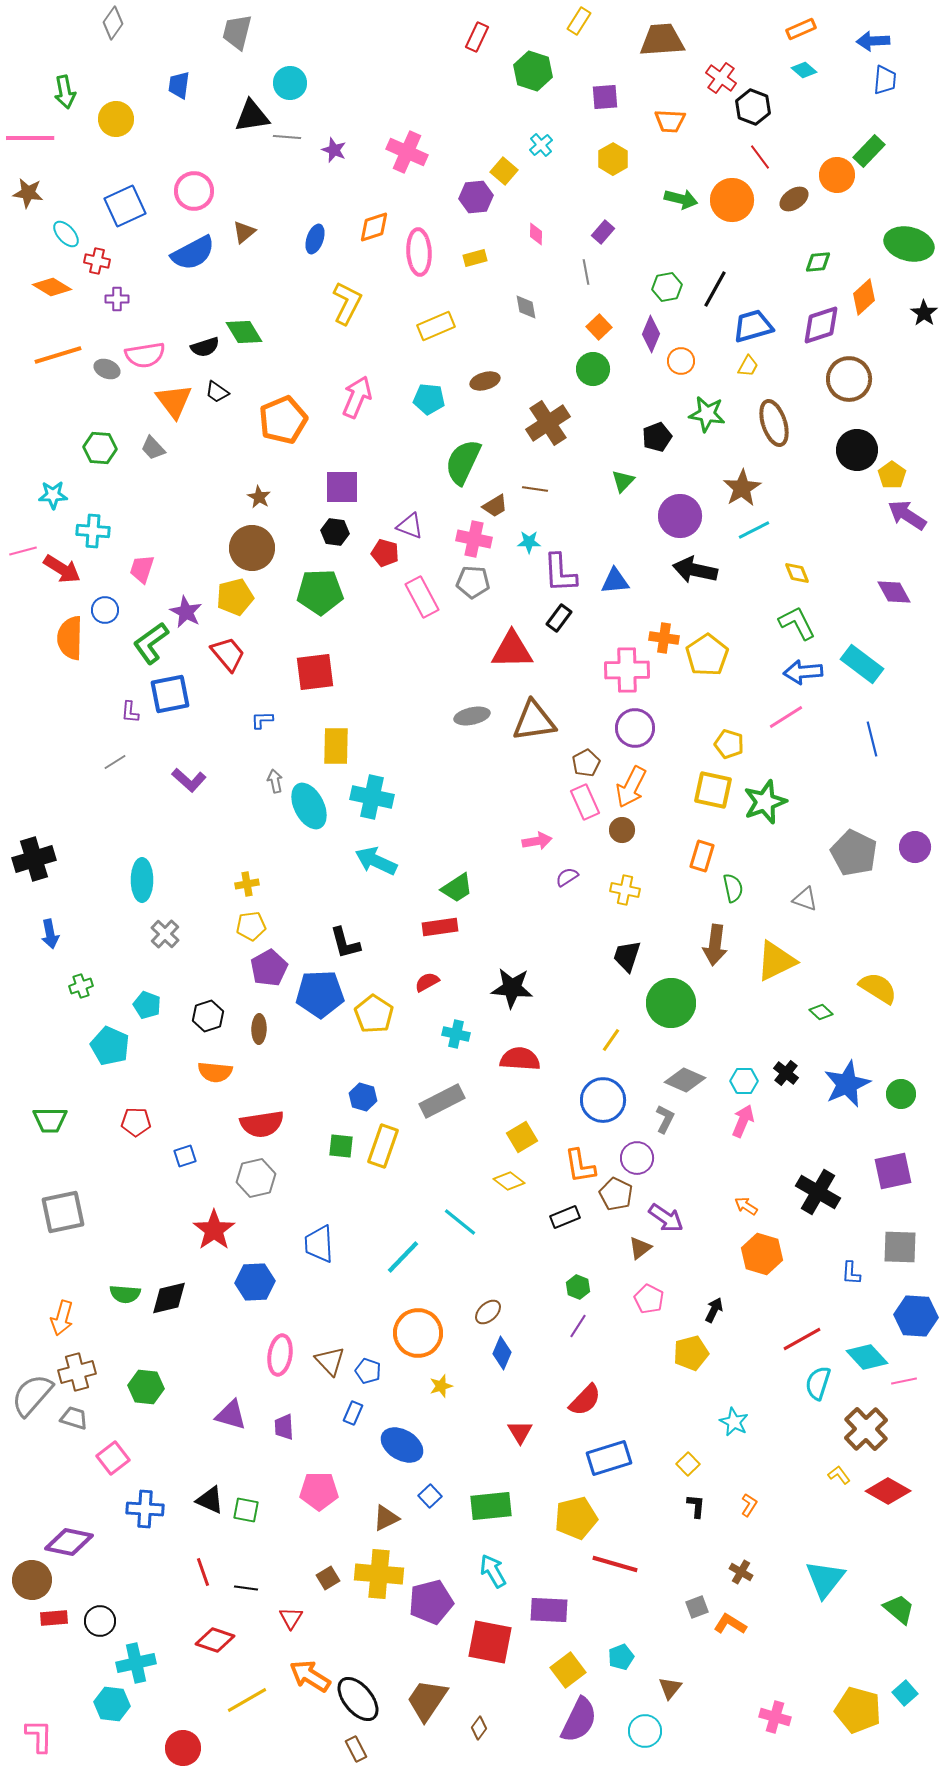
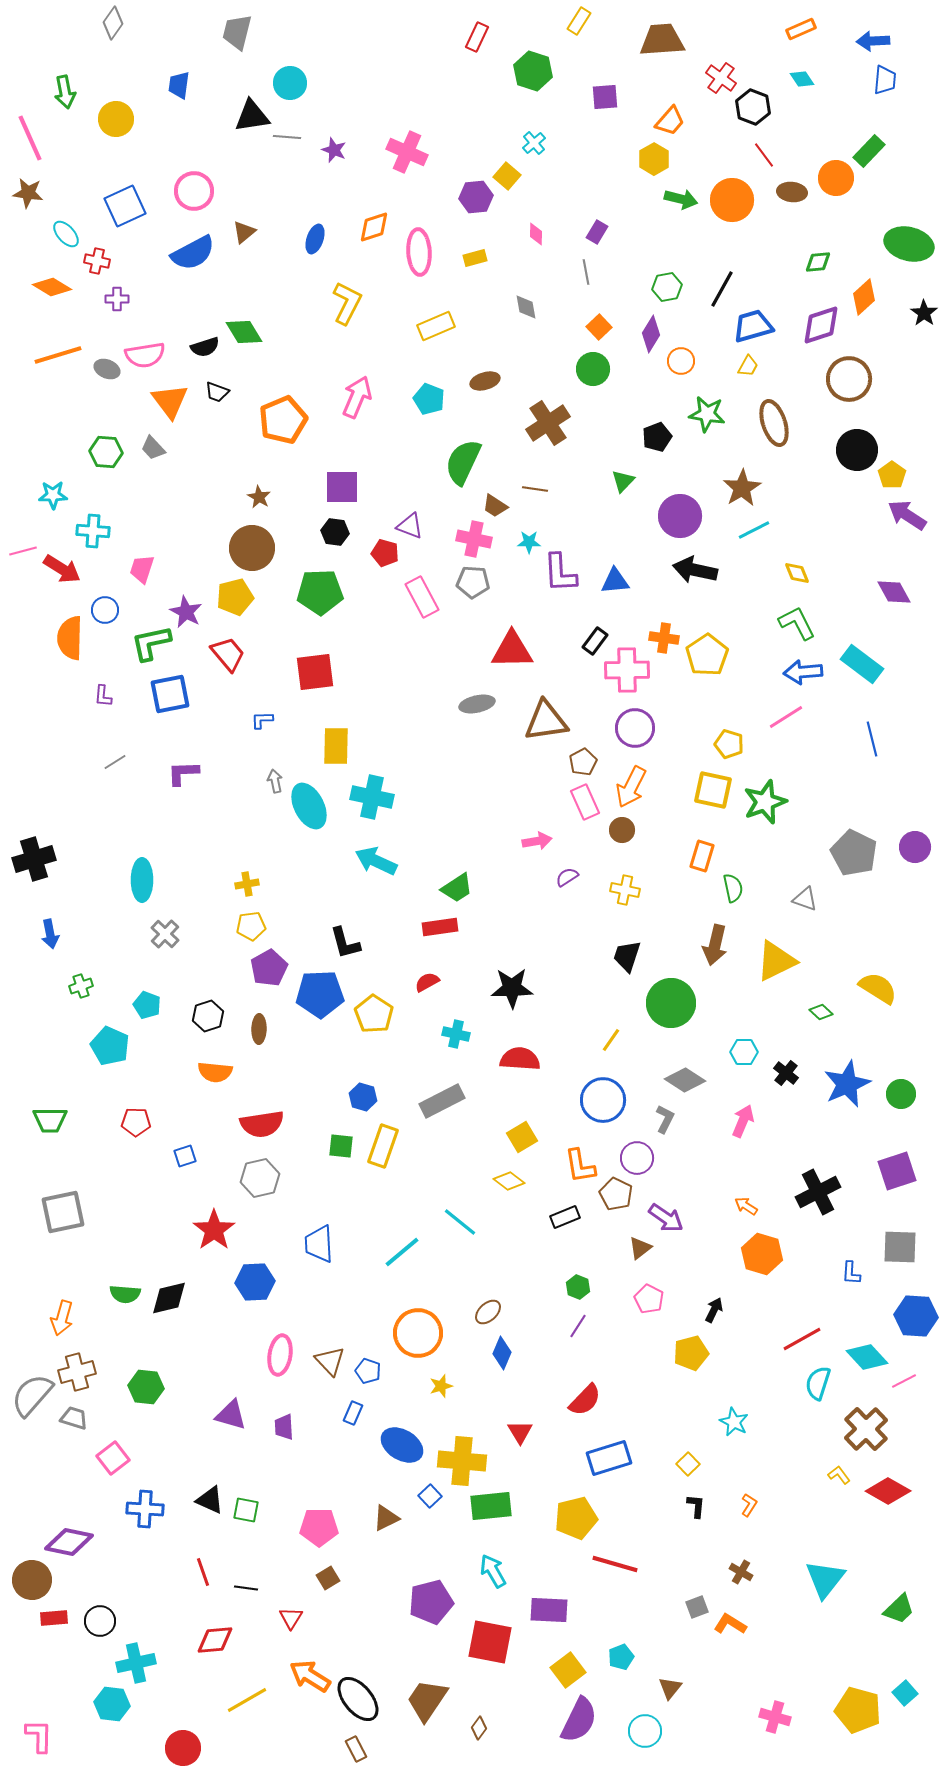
cyan diamond at (804, 70): moved 2 px left, 9 px down; rotated 15 degrees clockwise
orange trapezoid at (670, 121): rotated 52 degrees counterclockwise
pink line at (30, 138): rotated 66 degrees clockwise
cyan cross at (541, 145): moved 7 px left, 2 px up
red line at (760, 157): moved 4 px right, 2 px up
yellow hexagon at (613, 159): moved 41 px right
yellow square at (504, 171): moved 3 px right, 5 px down
orange circle at (837, 175): moved 1 px left, 3 px down
brown ellipse at (794, 199): moved 2 px left, 7 px up; rotated 40 degrees clockwise
purple rectangle at (603, 232): moved 6 px left; rotated 10 degrees counterclockwise
black line at (715, 289): moved 7 px right
purple diamond at (651, 334): rotated 9 degrees clockwise
black trapezoid at (217, 392): rotated 15 degrees counterclockwise
cyan pentagon at (429, 399): rotated 16 degrees clockwise
orange triangle at (174, 401): moved 4 px left
green hexagon at (100, 448): moved 6 px right, 4 px down
brown trapezoid at (495, 506): rotated 64 degrees clockwise
black rectangle at (559, 618): moved 36 px right, 23 px down
green L-shape at (151, 643): rotated 24 degrees clockwise
purple L-shape at (130, 712): moved 27 px left, 16 px up
gray ellipse at (472, 716): moved 5 px right, 12 px up
brown triangle at (534, 721): moved 12 px right
brown pentagon at (586, 763): moved 3 px left, 1 px up
purple L-shape at (189, 780): moved 6 px left, 7 px up; rotated 136 degrees clockwise
brown arrow at (715, 945): rotated 6 degrees clockwise
black star at (512, 988): rotated 6 degrees counterclockwise
gray diamond at (685, 1080): rotated 9 degrees clockwise
cyan hexagon at (744, 1081): moved 29 px up
purple square at (893, 1171): moved 4 px right; rotated 6 degrees counterclockwise
gray hexagon at (256, 1178): moved 4 px right
black cross at (818, 1192): rotated 33 degrees clockwise
cyan line at (403, 1257): moved 1 px left, 5 px up; rotated 6 degrees clockwise
pink line at (904, 1381): rotated 15 degrees counterclockwise
pink pentagon at (319, 1491): moved 36 px down
yellow cross at (379, 1574): moved 83 px right, 113 px up
green trapezoid at (899, 1609): rotated 96 degrees clockwise
red diamond at (215, 1640): rotated 24 degrees counterclockwise
